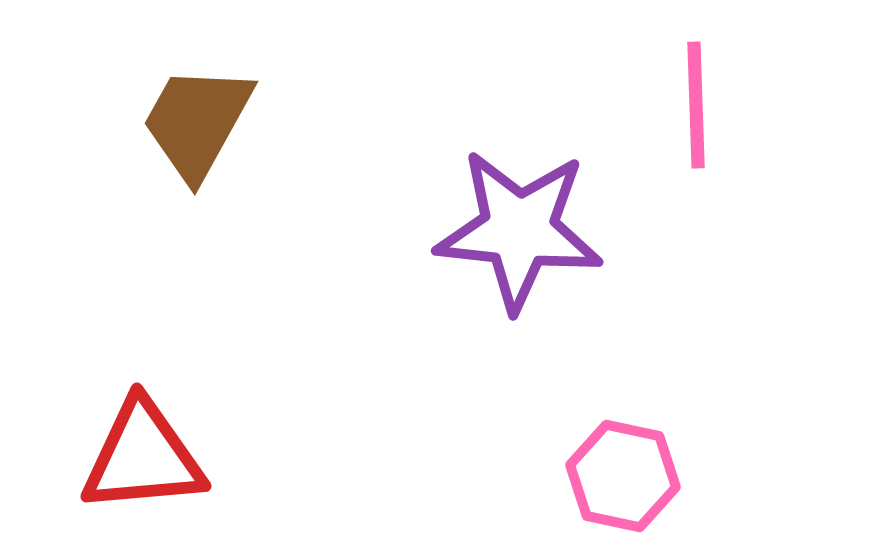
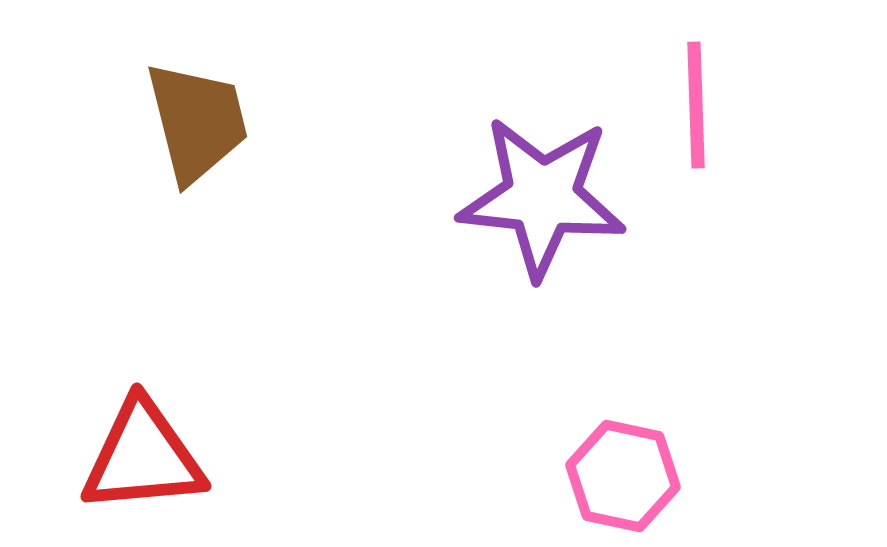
brown trapezoid: rotated 137 degrees clockwise
purple star: moved 23 px right, 33 px up
